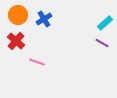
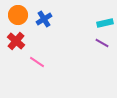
cyan rectangle: rotated 28 degrees clockwise
pink line: rotated 14 degrees clockwise
